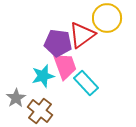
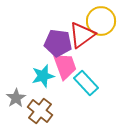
yellow circle: moved 6 px left, 3 px down
